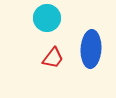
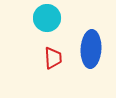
red trapezoid: rotated 40 degrees counterclockwise
